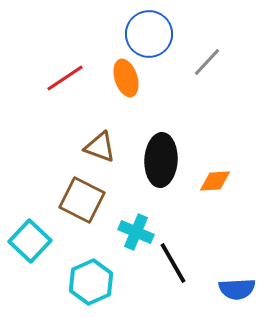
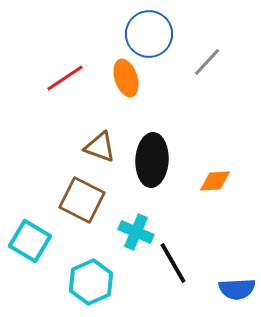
black ellipse: moved 9 px left
cyan square: rotated 12 degrees counterclockwise
